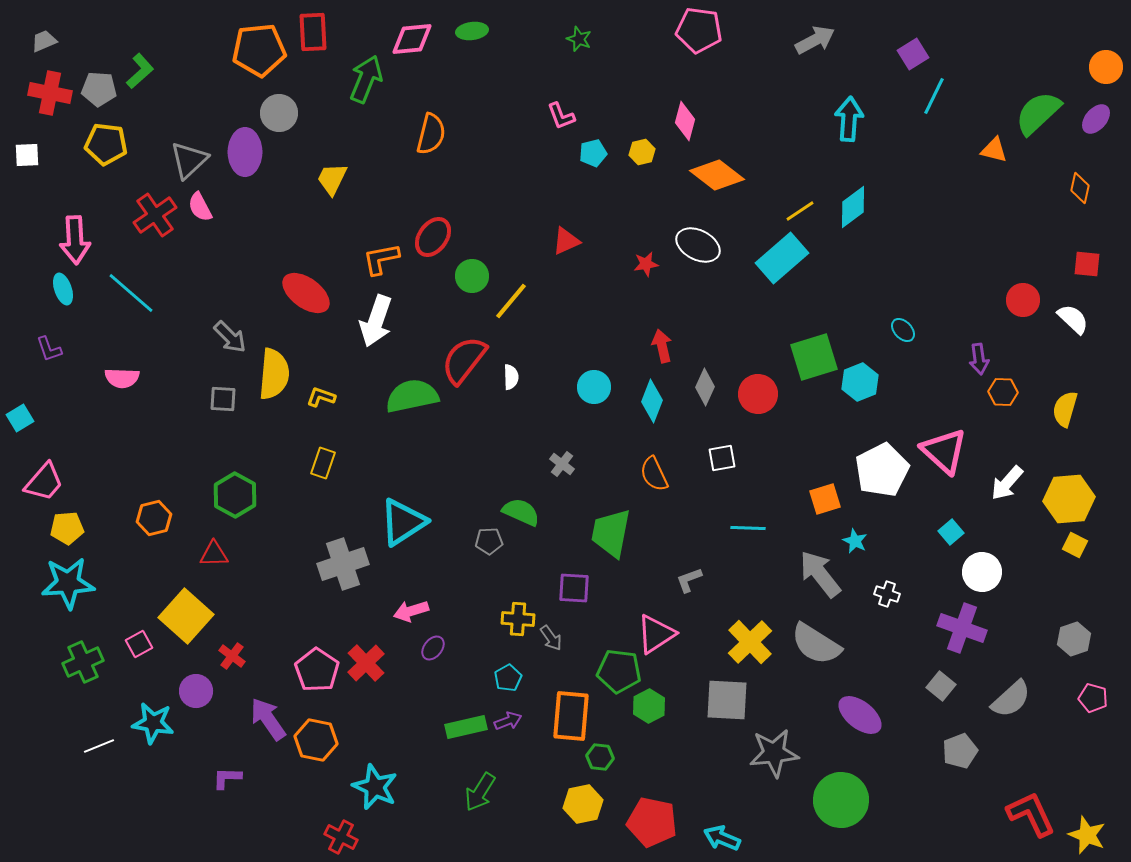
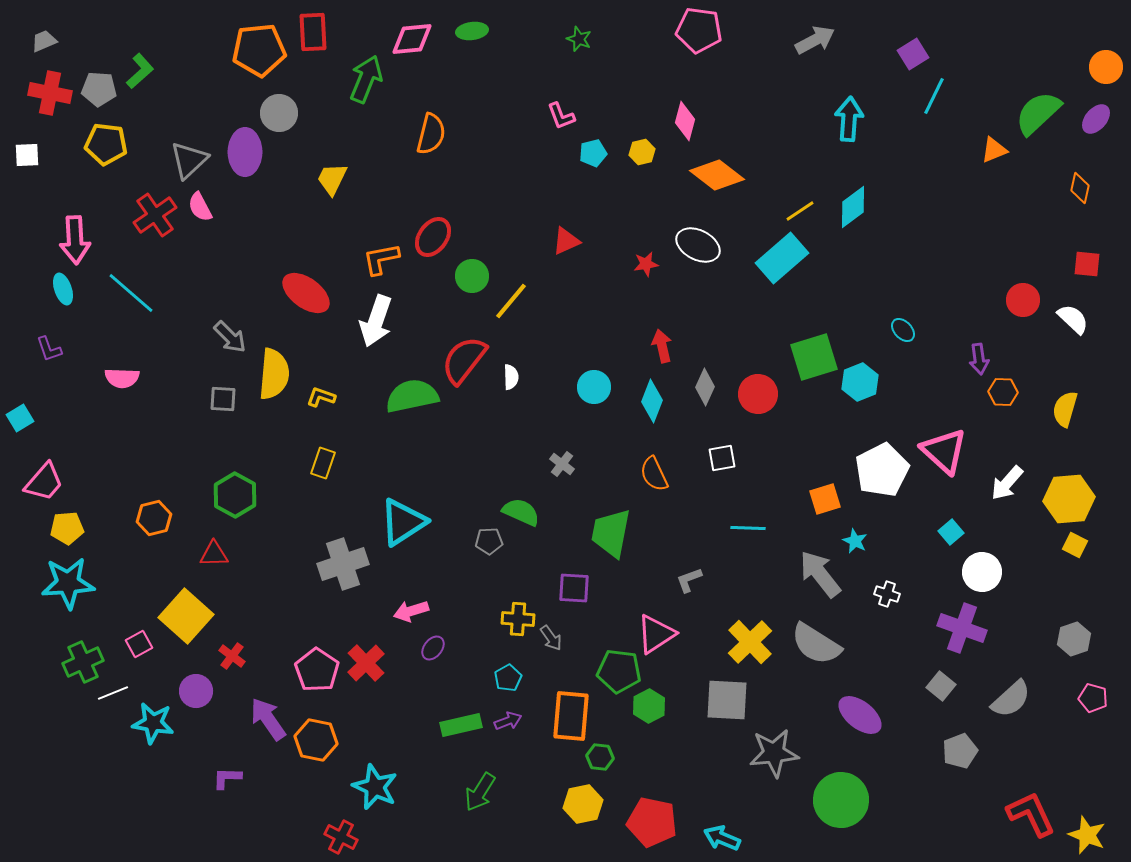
orange triangle at (994, 150): rotated 36 degrees counterclockwise
green rectangle at (466, 727): moved 5 px left, 2 px up
white line at (99, 746): moved 14 px right, 53 px up
